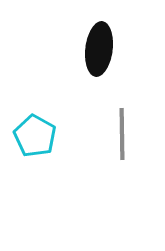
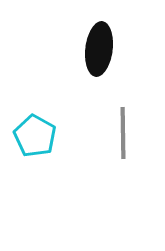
gray line: moved 1 px right, 1 px up
